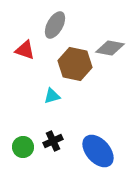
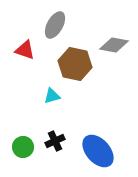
gray diamond: moved 4 px right, 3 px up
black cross: moved 2 px right
